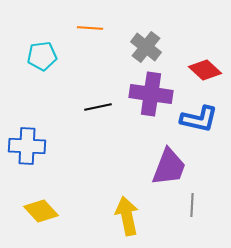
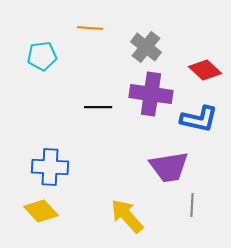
black line: rotated 12 degrees clockwise
blue cross: moved 23 px right, 21 px down
purple trapezoid: rotated 60 degrees clockwise
yellow arrow: rotated 30 degrees counterclockwise
